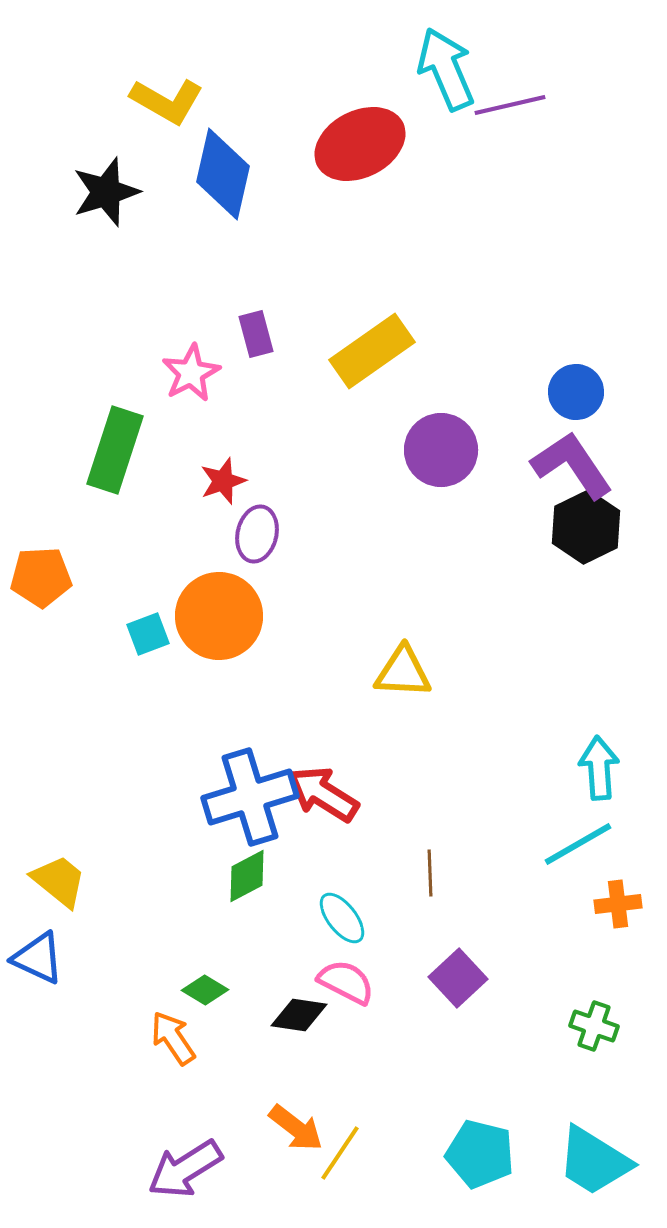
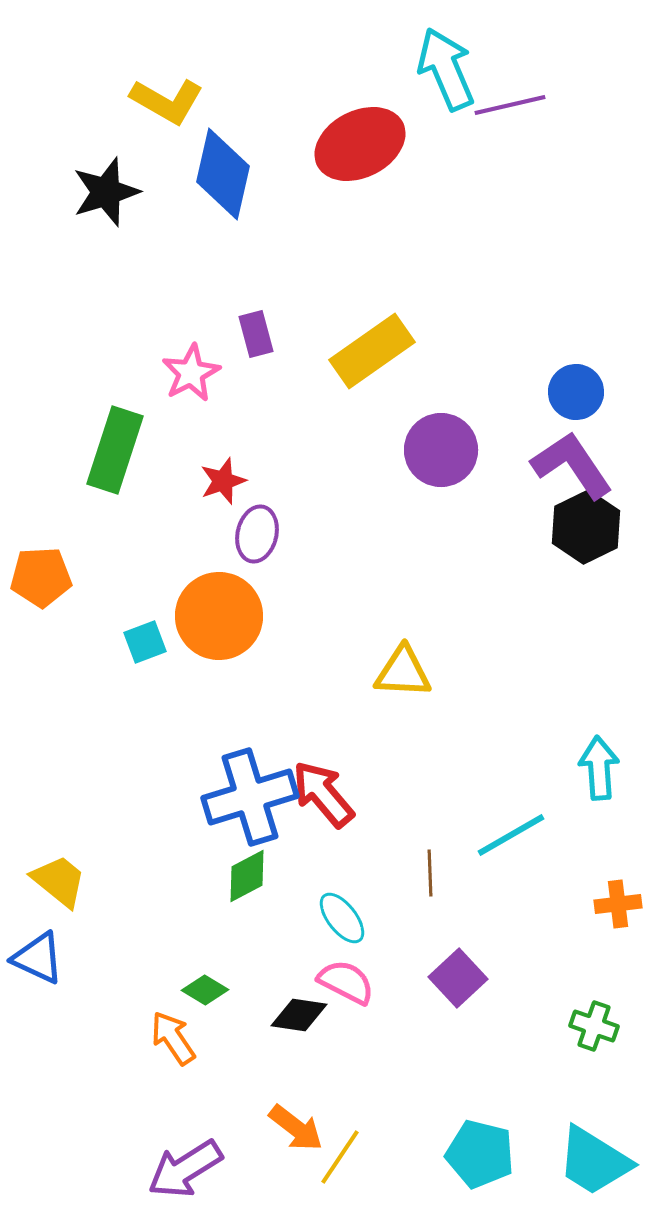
cyan square at (148, 634): moved 3 px left, 8 px down
red arrow at (323, 794): rotated 18 degrees clockwise
cyan line at (578, 844): moved 67 px left, 9 px up
yellow line at (340, 1153): moved 4 px down
